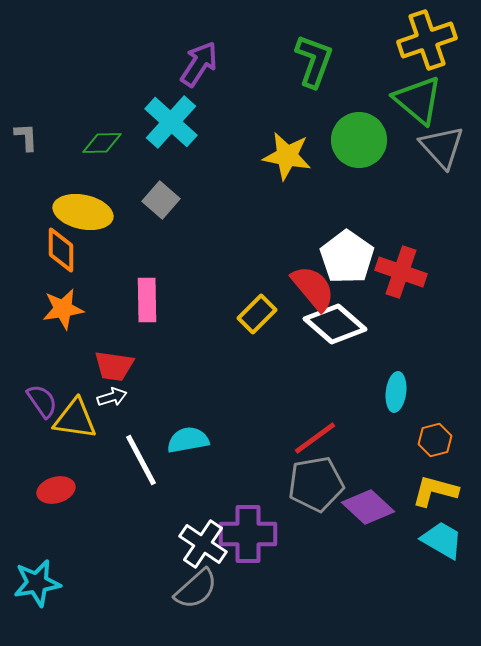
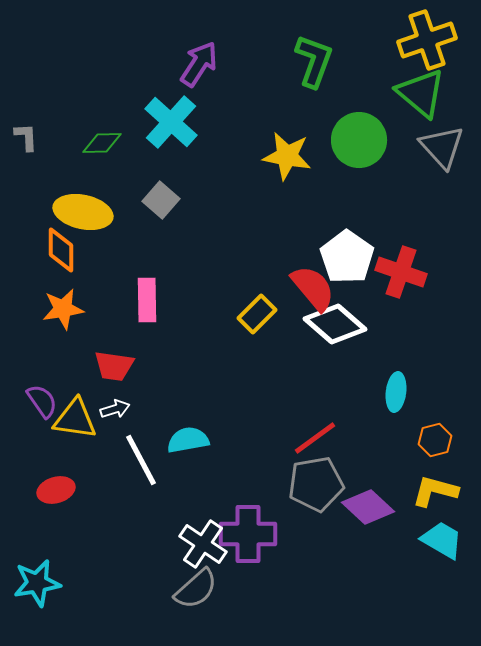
green triangle: moved 3 px right, 7 px up
white arrow: moved 3 px right, 12 px down
